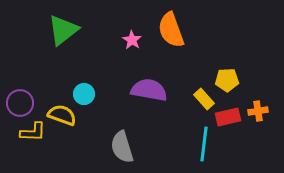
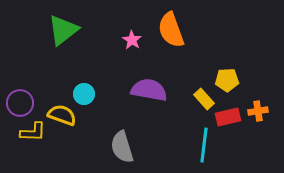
cyan line: moved 1 px down
